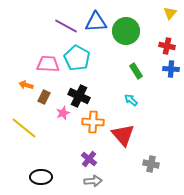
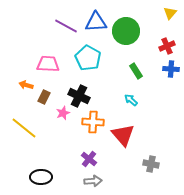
red cross: rotated 35 degrees counterclockwise
cyan pentagon: moved 11 px right
